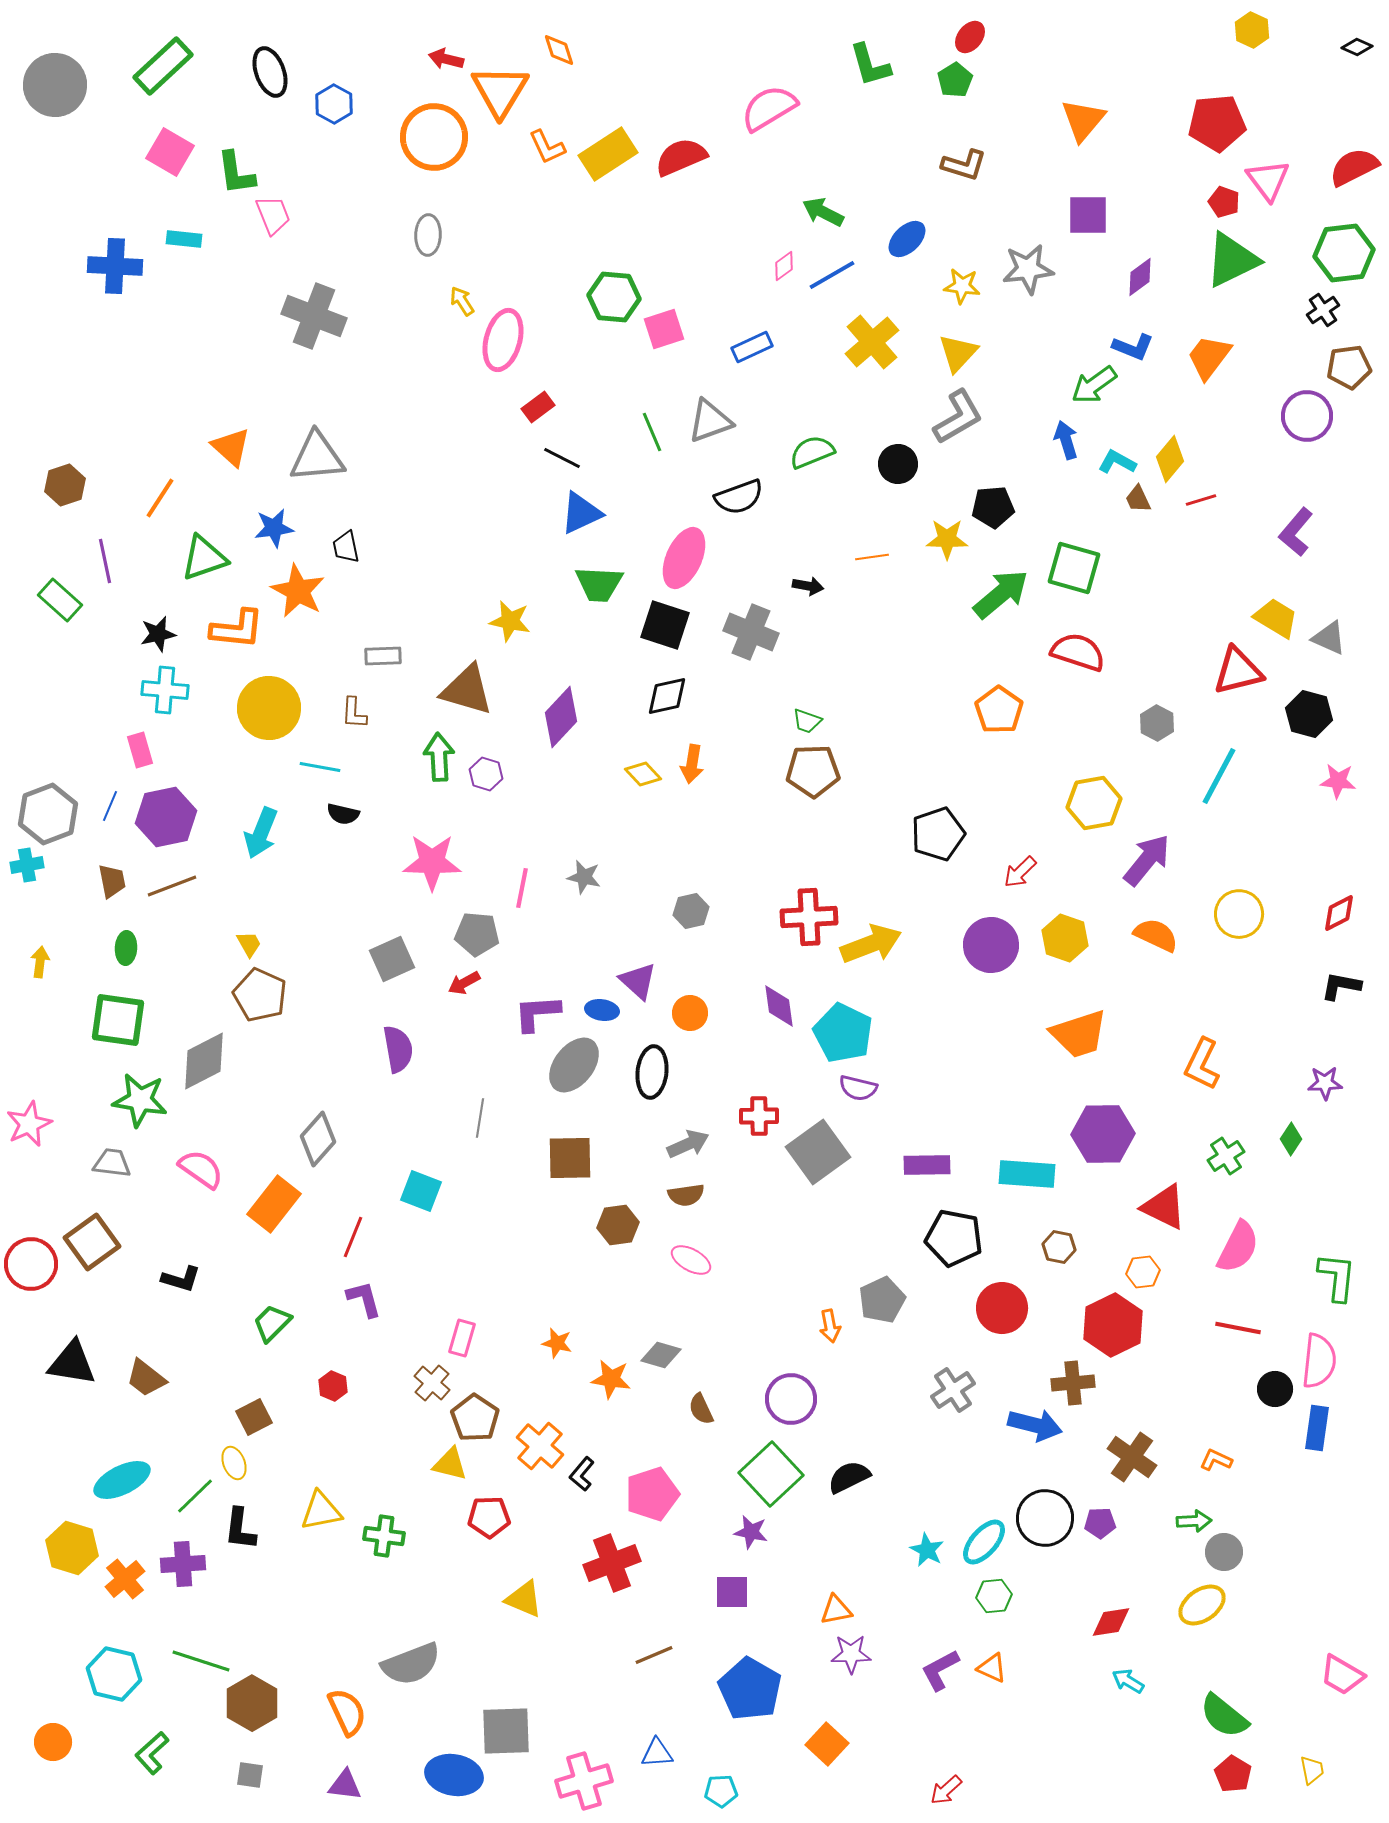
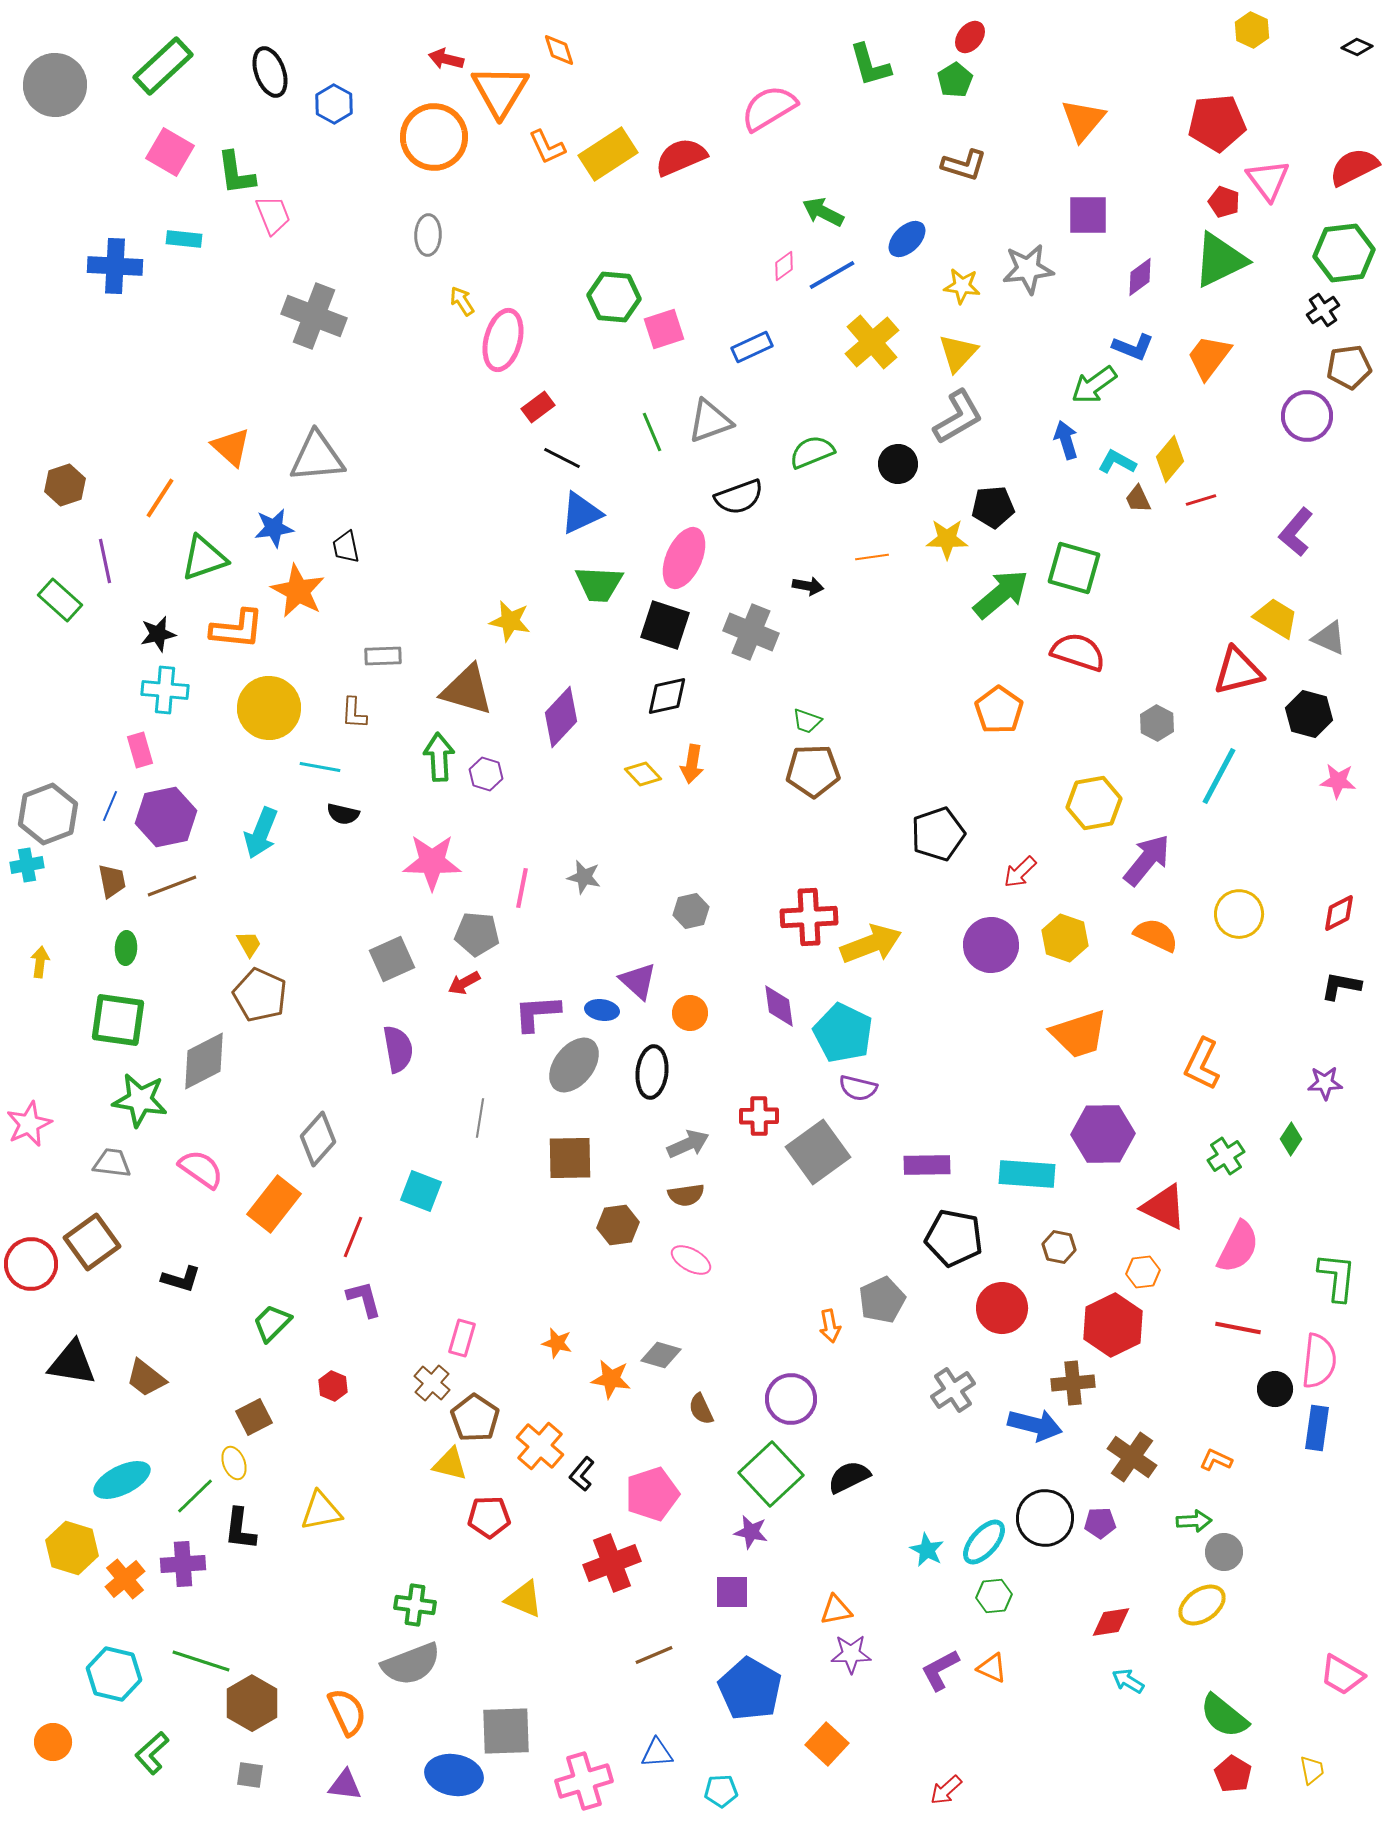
green triangle at (1232, 260): moved 12 px left
green cross at (384, 1536): moved 31 px right, 69 px down
